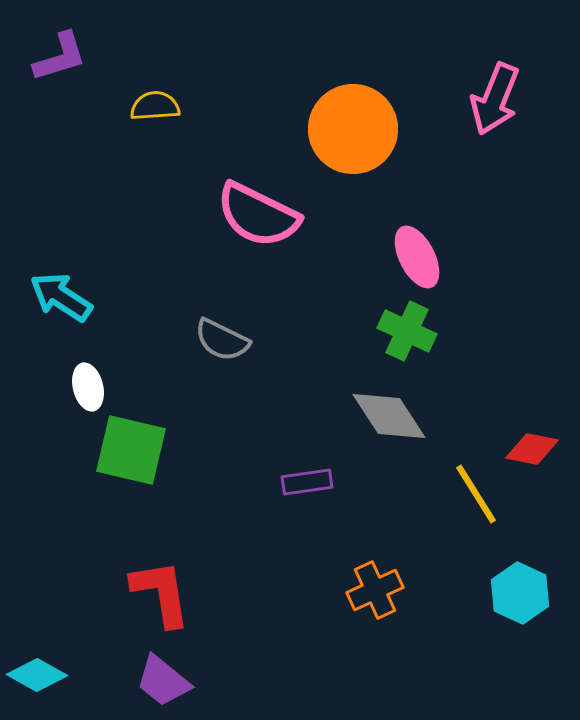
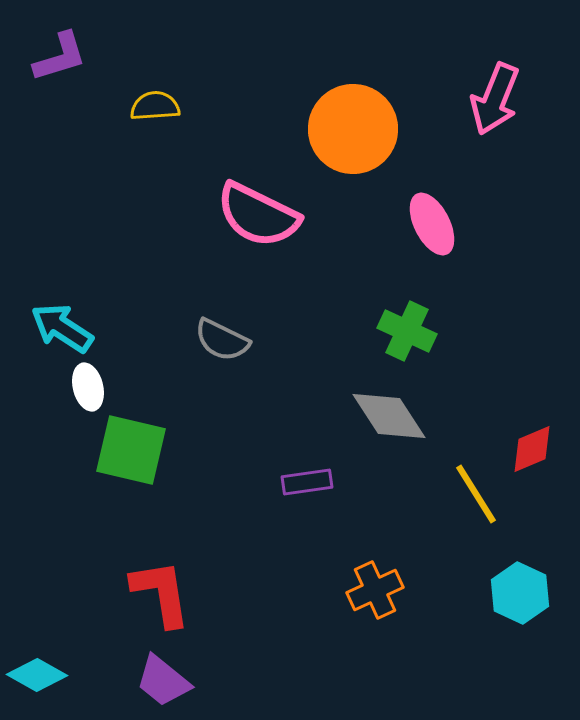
pink ellipse: moved 15 px right, 33 px up
cyan arrow: moved 1 px right, 31 px down
red diamond: rotated 34 degrees counterclockwise
